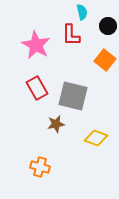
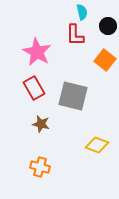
red L-shape: moved 4 px right
pink star: moved 1 px right, 7 px down
red rectangle: moved 3 px left
brown star: moved 15 px left; rotated 24 degrees clockwise
yellow diamond: moved 1 px right, 7 px down
